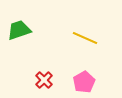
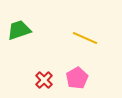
pink pentagon: moved 7 px left, 4 px up
